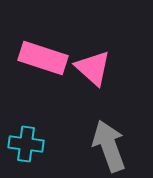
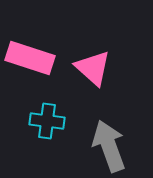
pink rectangle: moved 13 px left
cyan cross: moved 21 px right, 23 px up
